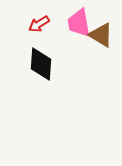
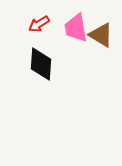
pink trapezoid: moved 3 px left, 5 px down
